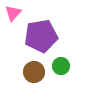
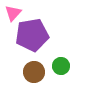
purple pentagon: moved 9 px left, 1 px up
